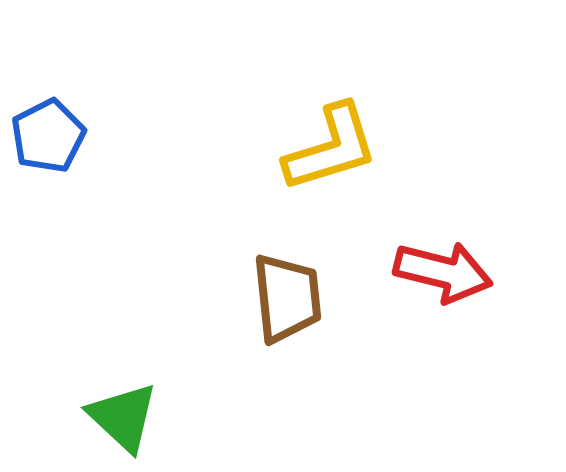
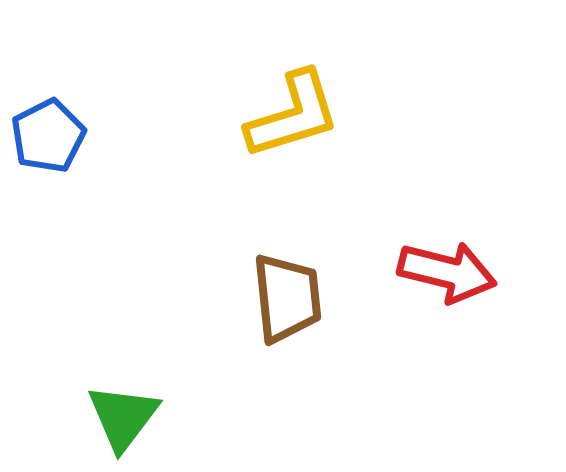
yellow L-shape: moved 38 px left, 33 px up
red arrow: moved 4 px right
green triangle: rotated 24 degrees clockwise
